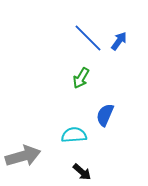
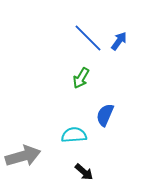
black arrow: moved 2 px right
